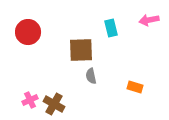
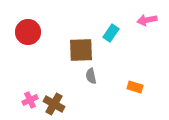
pink arrow: moved 2 px left
cyan rectangle: moved 5 px down; rotated 48 degrees clockwise
